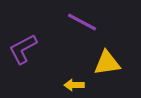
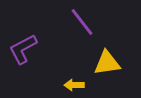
purple line: rotated 24 degrees clockwise
